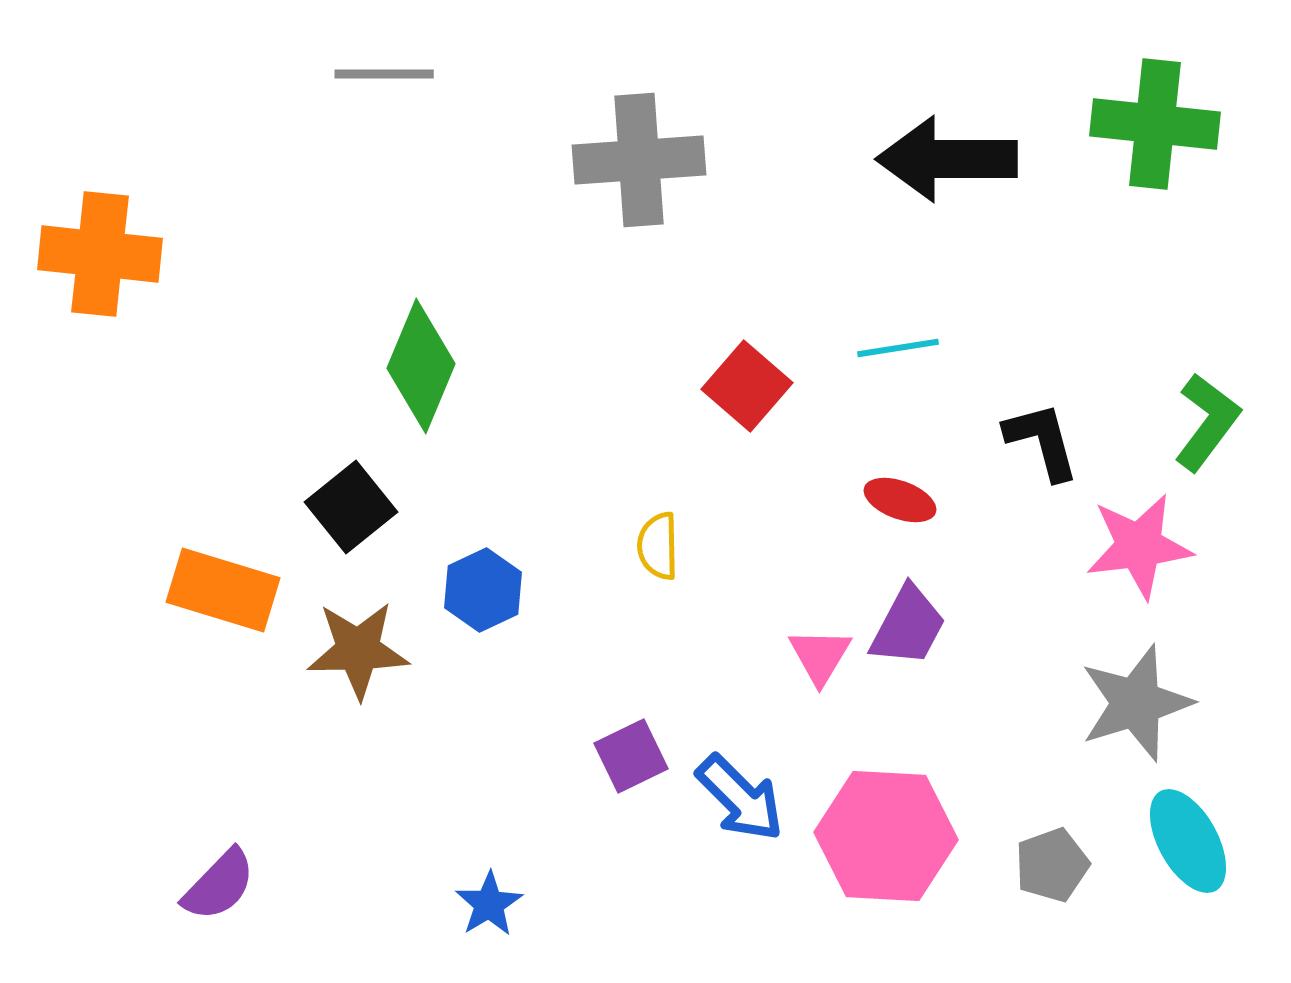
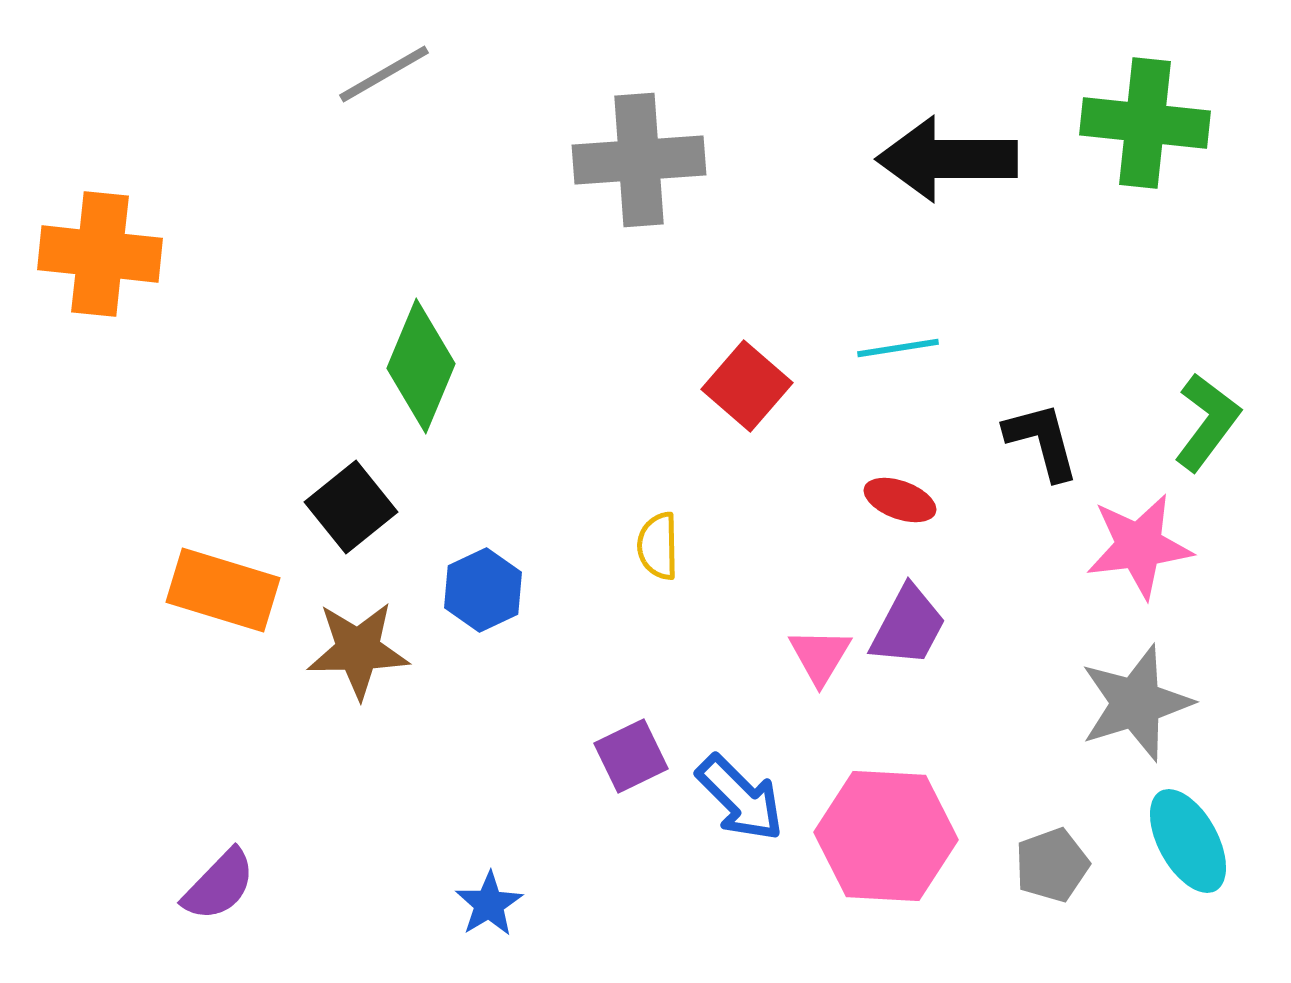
gray line: rotated 30 degrees counterclockwise
green cross: moved 10 px left, 1 px up
